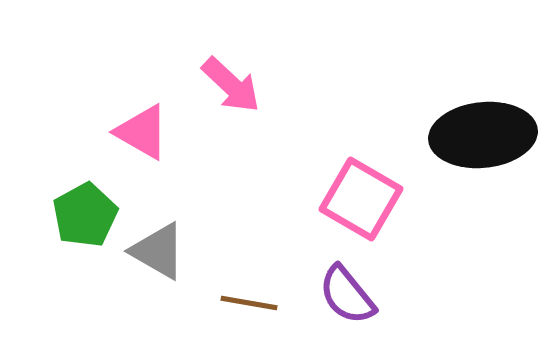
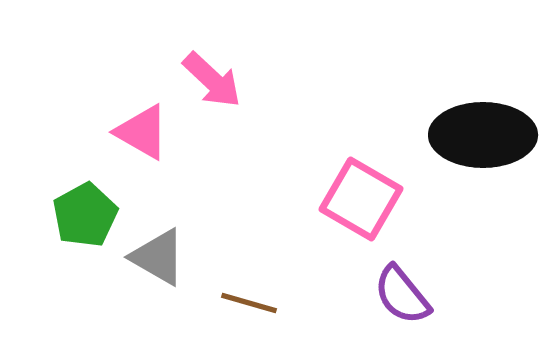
pink arrow: moved 19 px left, 5 px up
black ellipse: rotated 6 degrees clockwise
gray triangle: moved 6 px down
purple semicircle: moved 55 px right
brown line: rotated 6 degrees clockwise
